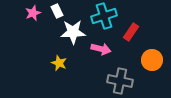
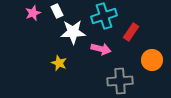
gray cross: rotated 15 degrees counterclockwise
